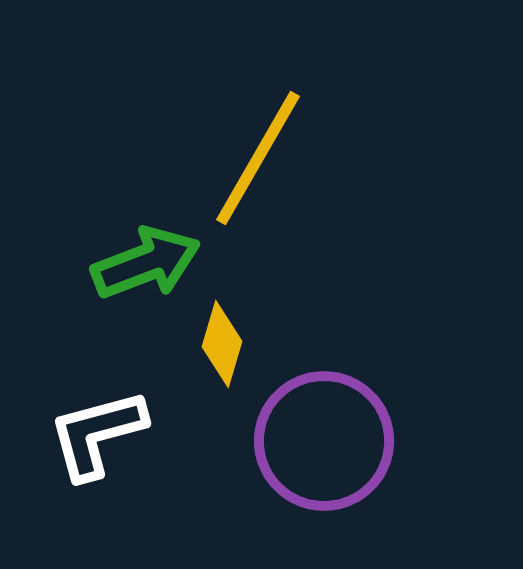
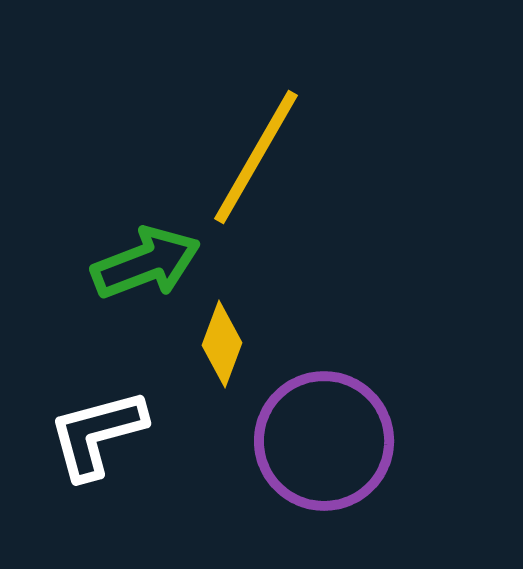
yellow line: moved 2 px left, 1 px up
yellow diamond: rotated 4 degrees clockwise
